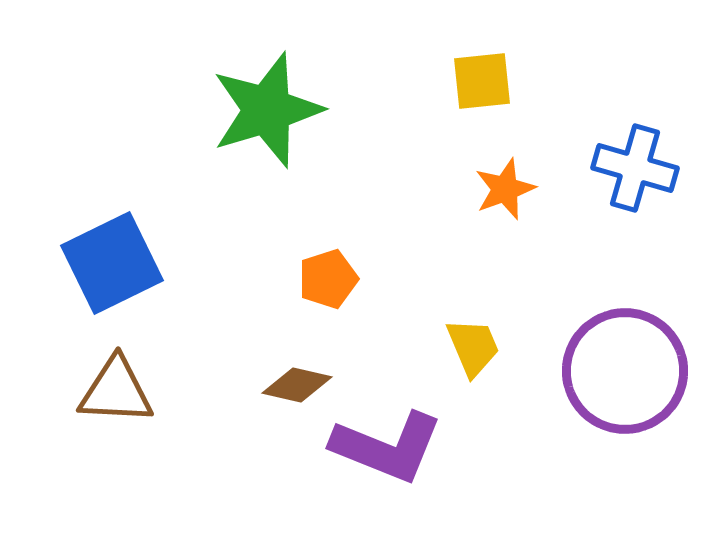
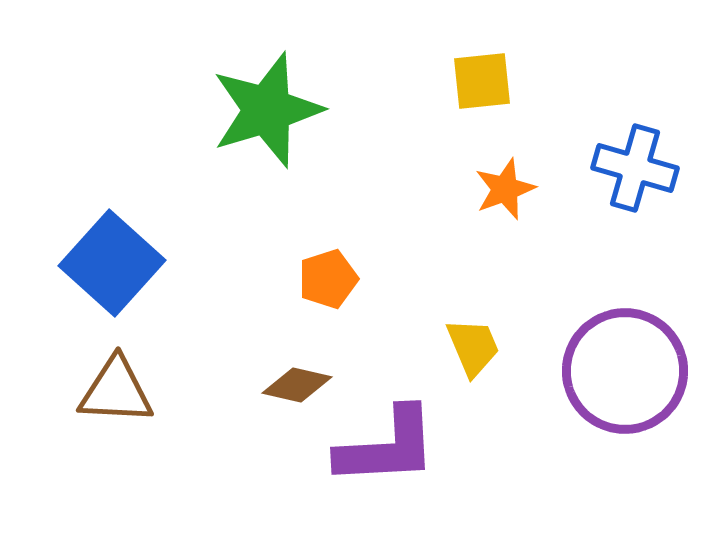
blue square: rotated 22 degrees counterclockwise
purple L-shape: rotated 25 degrees counterclockwise
